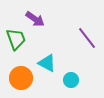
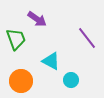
purple arrow: moved 2 px right
cyan triangle: moved 4 px right, 2 px up
orange circle: moved 3 px down
